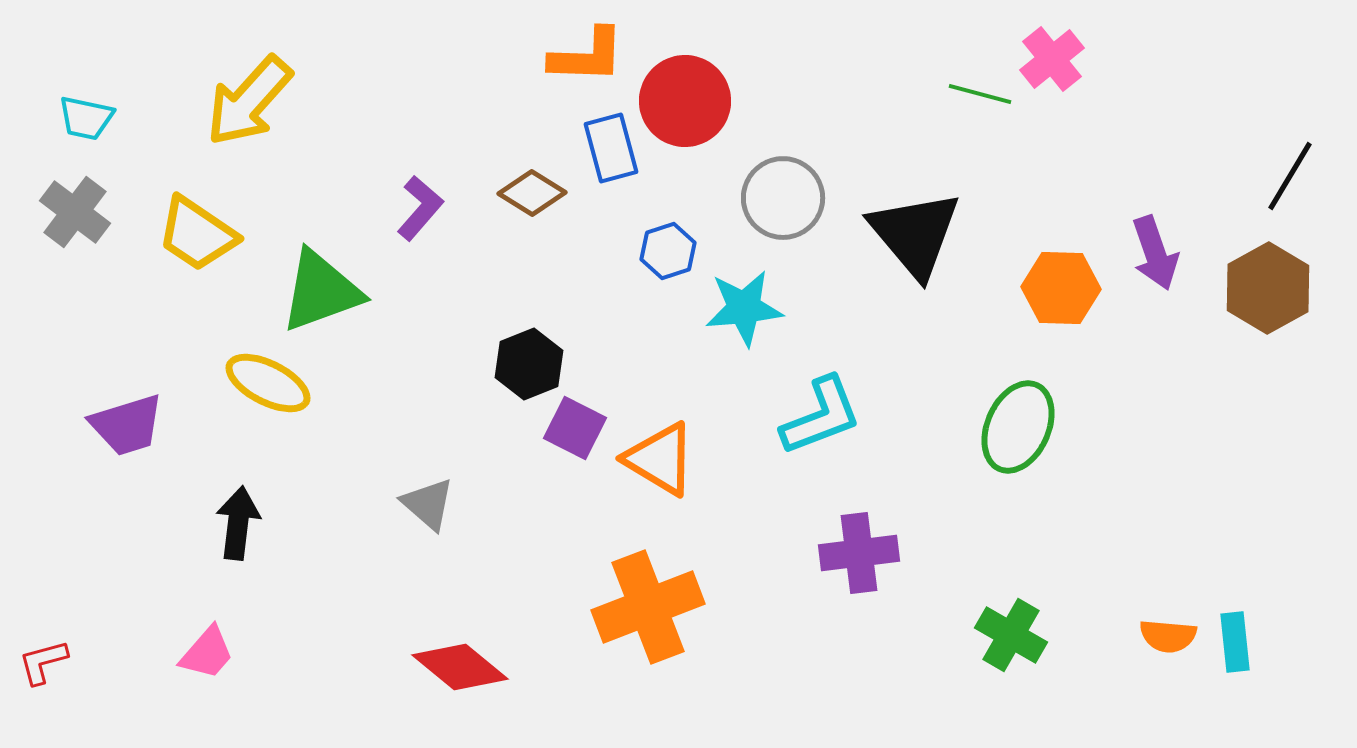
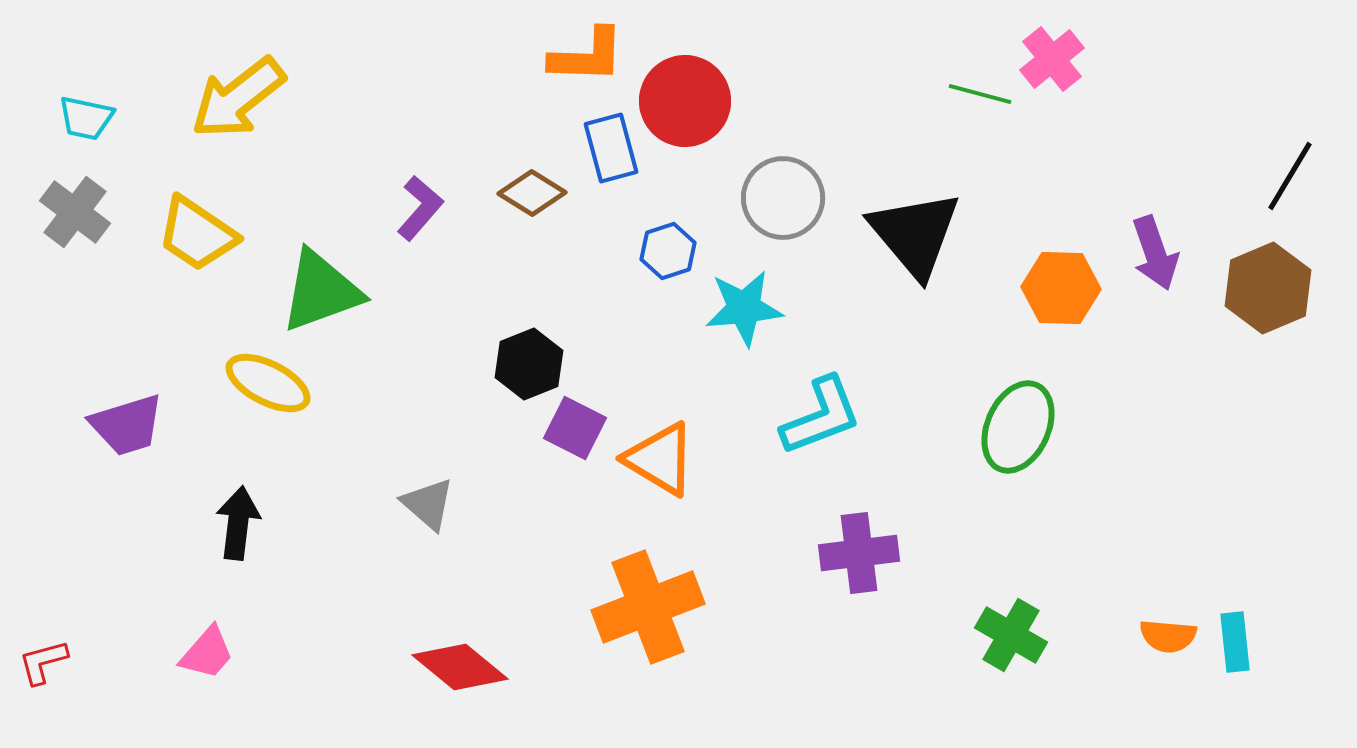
yellow arrow: moved 11 px left, 3 px up; rotated 10 degrees clockwise
brown hexagon: rotated 6 degrees clockwise
